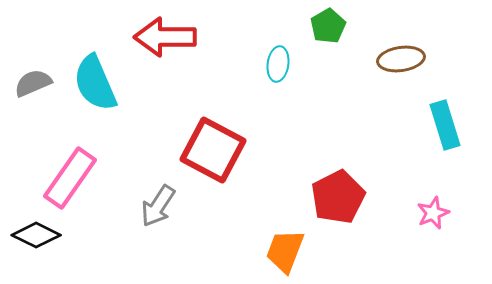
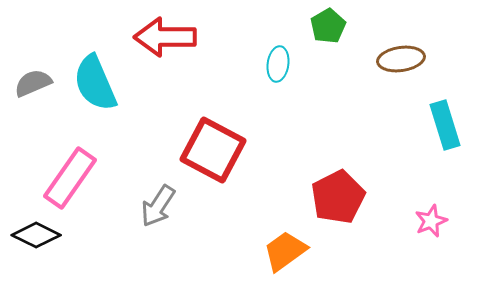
pink star: moved 2 px left, 8 px down
orange trapezoid: rotated 33 degrees clockwise
